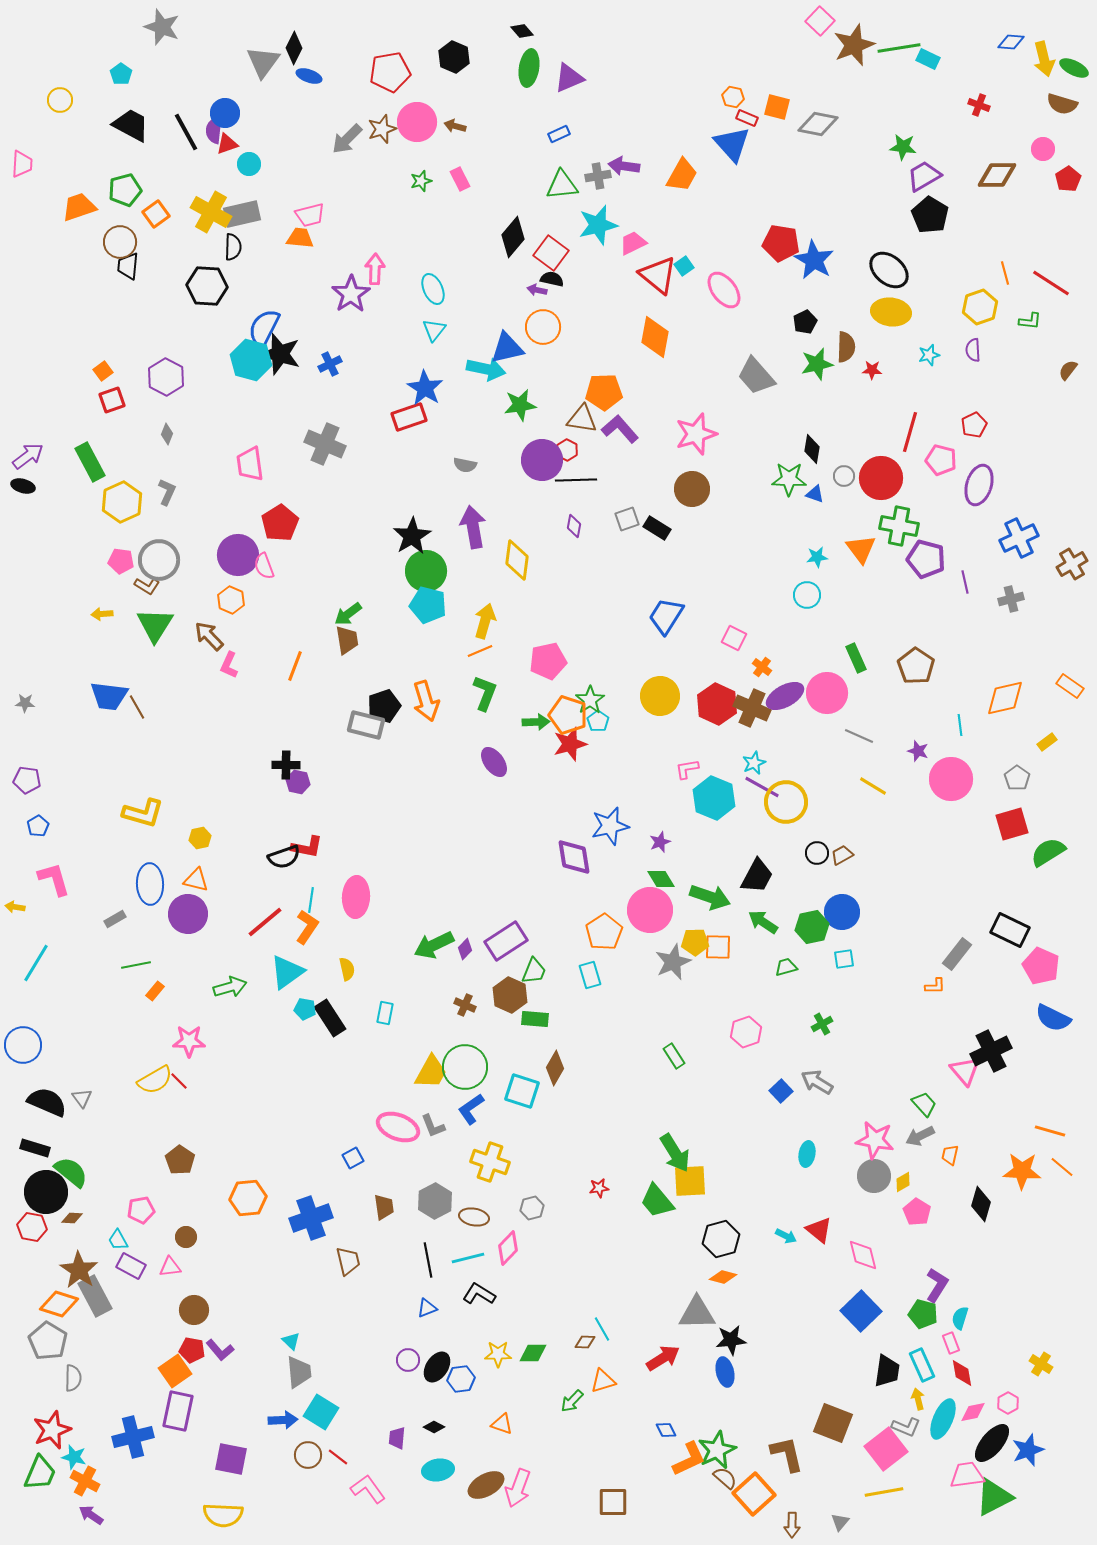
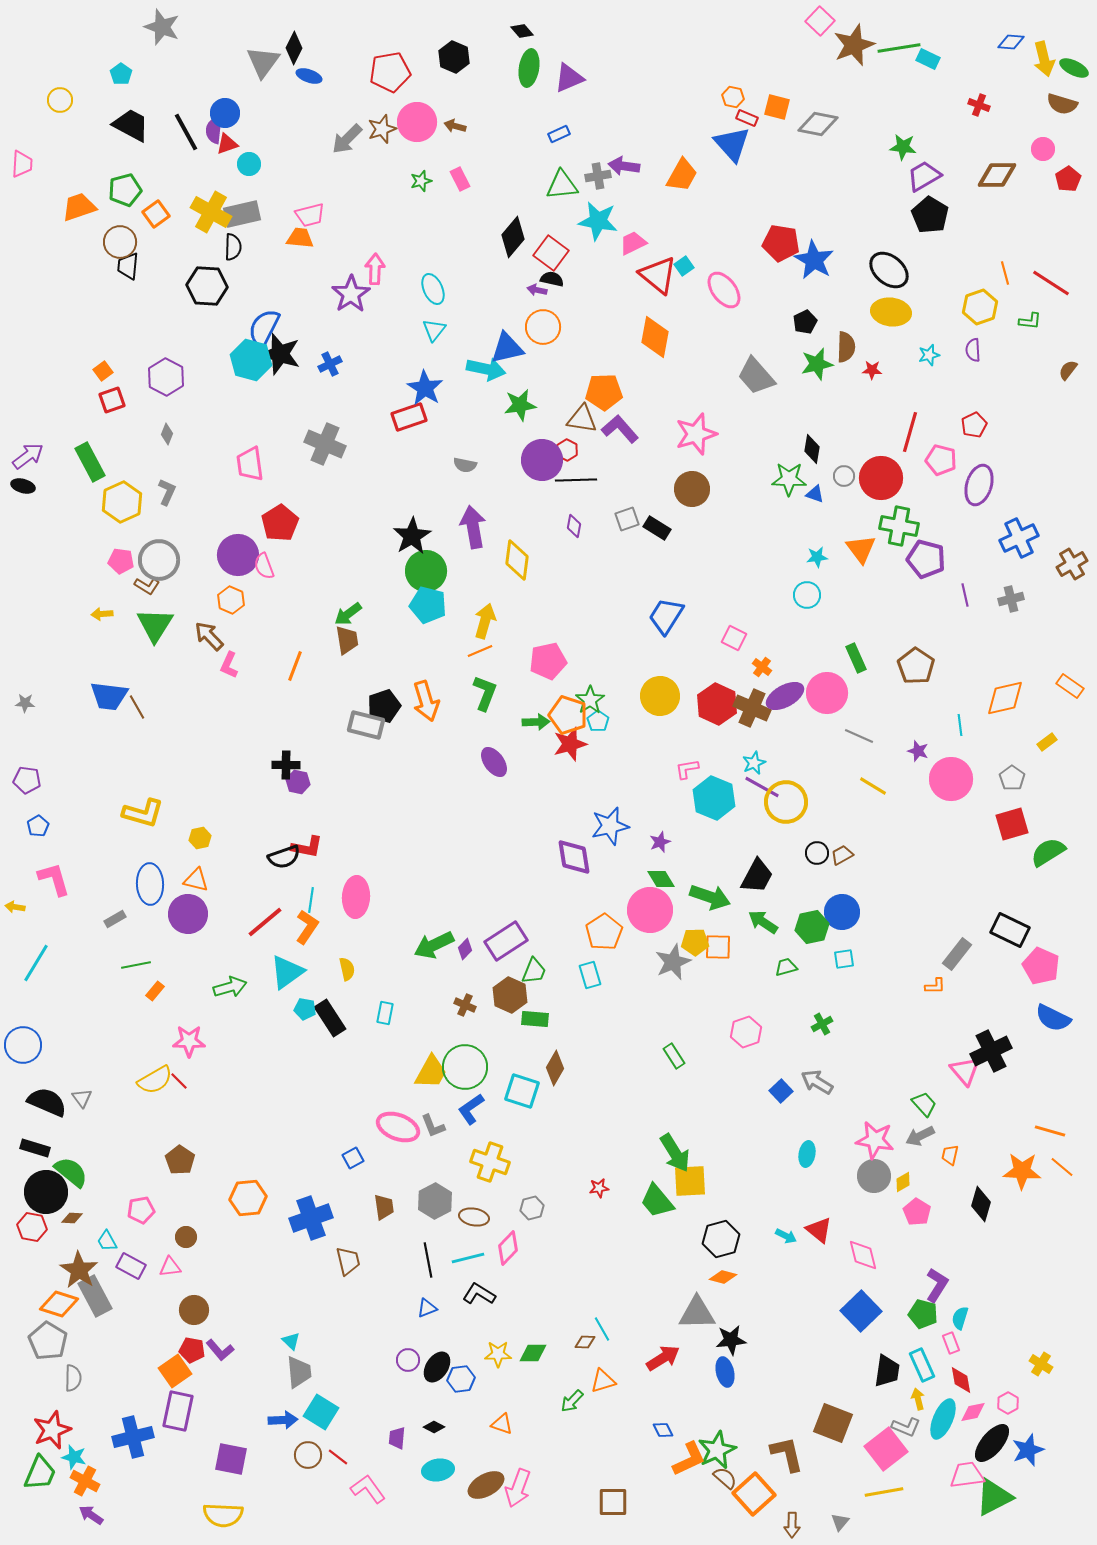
cyan star at (598, 225): moved 4 px up; rotated 24 degrees clockwise
purple line at (965, 582): moved 13 px down
gray pentagon at (1017, 778): moved 5 px left
cyan trapezoid at (118, 1240): moved 11 px left, 1 px down
red diamond at (962, 1373): moved 1 px left, 7 px down
blue diamond at (666, 1430): moved 3 px left
